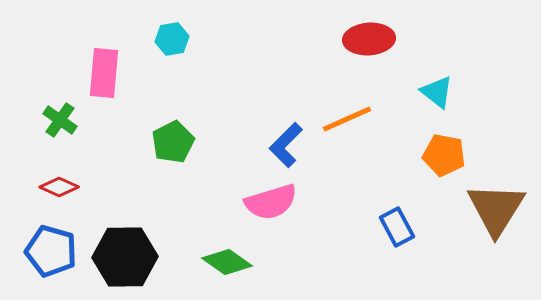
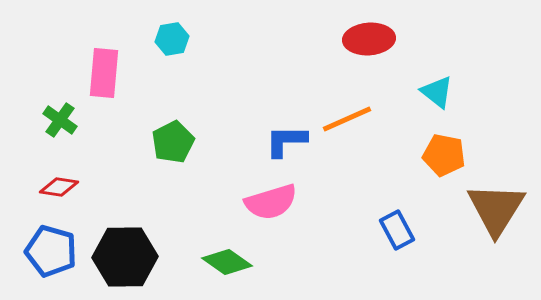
blue L-shape: moved 4 px up; rotated 45 degrees clockwise
red diamond: rotated 15 degrees counterclockwise
blue rectangle: moved 3 px down
